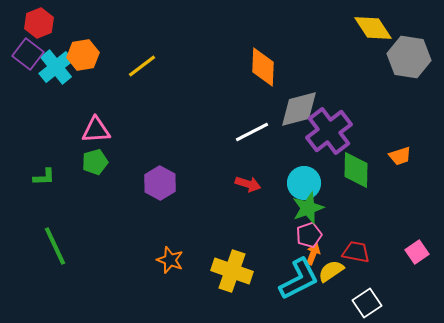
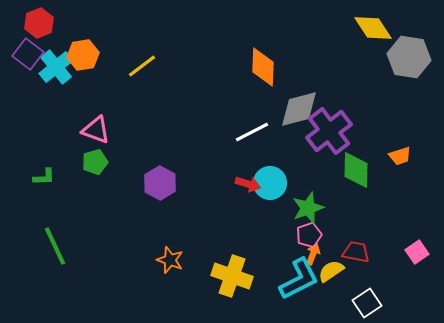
pink triangle: rotated 24 degrees clockwise
cyan circle: moved 34 px left
yellow cross: moved 5 px down
